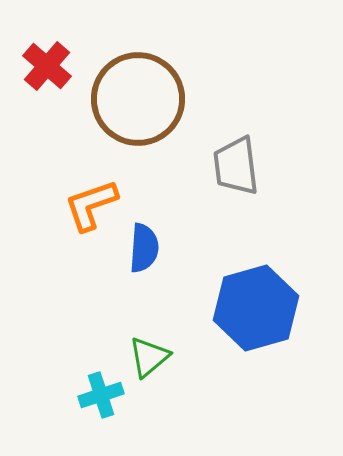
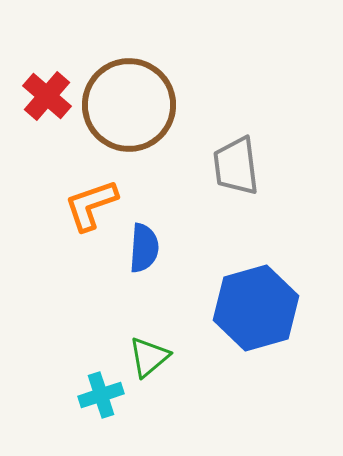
red cross: moved 30 px down
brown circle: moved 9 px left, 6 px down
